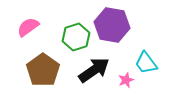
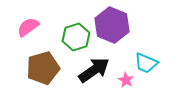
purple hexagon: rotated 12 degrees clockwise
cyan trapezoid: rotated 30 degrees counterclockwise
brown pentagon: moved 2 px up; rotated 20 degrees clockwise
pink star: rotated 21 degrees counterclockwise
